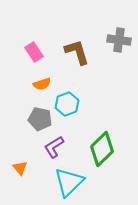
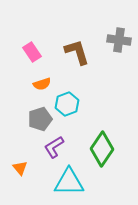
pink rectangle: moved 2 px left
gray pentagon: rotated 30 degrees counterclockwise
green diamond: rotated 12 degrees counterclockwise
cyan triangle: rotated 44 degrees clockwise
